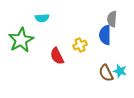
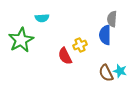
red semicircle: moved 8 px right
